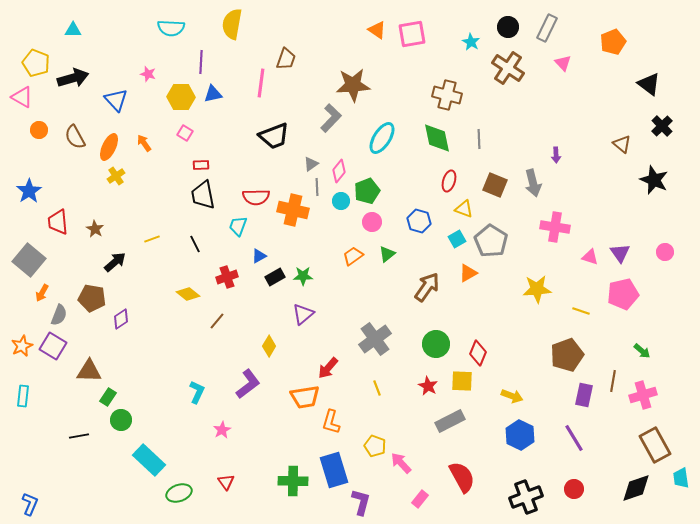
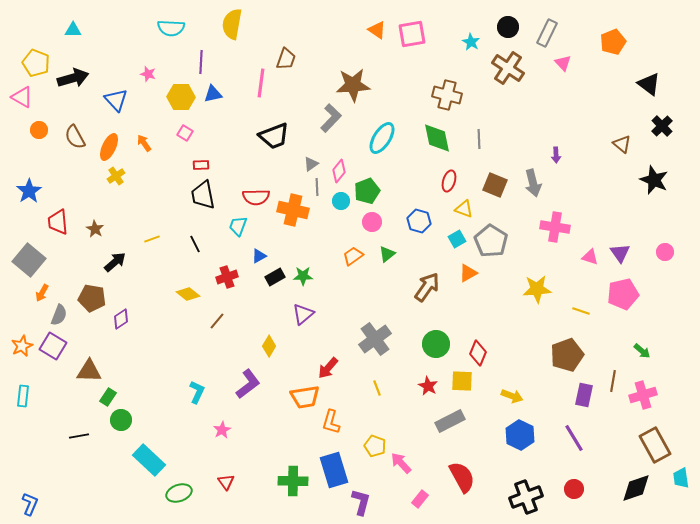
gray rectangle at (547, 28): moved 5 px down
